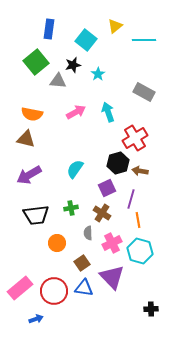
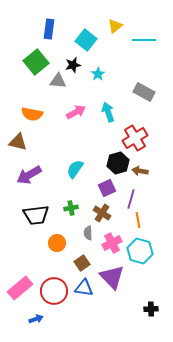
brown triangle: moved 8 px left, 3 px down
